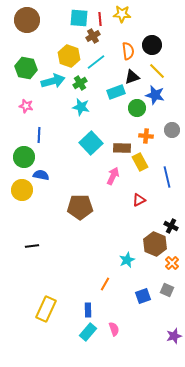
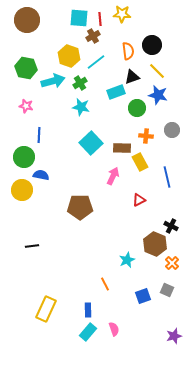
blue star at (155, 95): moved 3 px right
orange line at (105, 284): rotated 56 degrees counterclockwise
